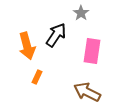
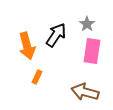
gray star: moved 6 px right, 11 px down
brown arrow: moved 2 px left; rotated 12 degrees counterclockwise
